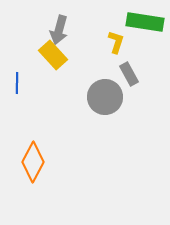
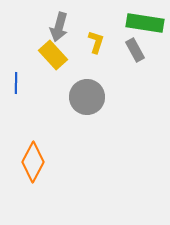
green rectangle: moved 1 px down
gray arrow: moved 3 px up
yellow L-shape: moved 20 px left
gray rectangle: moved 6 px right, 24 px up
blue line: moved 1 px left
gray circle: moved 18 px left
